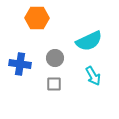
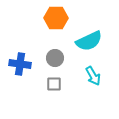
orange hexagon: moved 19 px right
